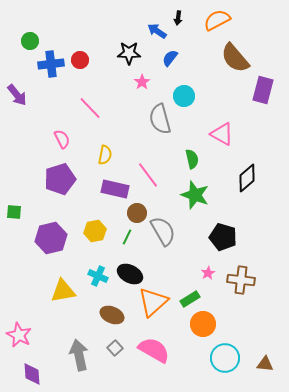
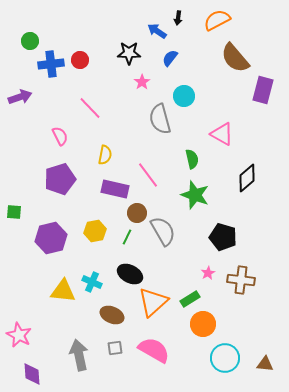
purple arrow at (17, 95): moved 3 px right, 2 px down; rotated 70 degrees counterclockwise
pink semicircle at (62, 139): moved 2 px left, 3 px up
cyan cross at (98, 276): moved 6 px left, 6 px down
yellow triangle at (63, 291): rotated 16 degrees clockwise
gray square at (115, 348): rotated 35 degrees clockwise
